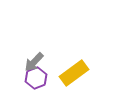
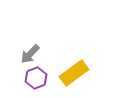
gray arrow: moved 4 px left, 8 px up
